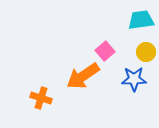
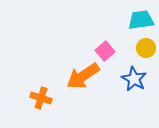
yellow circle: moved 4 px up
blue star: rotated 30 degrees clockwise
